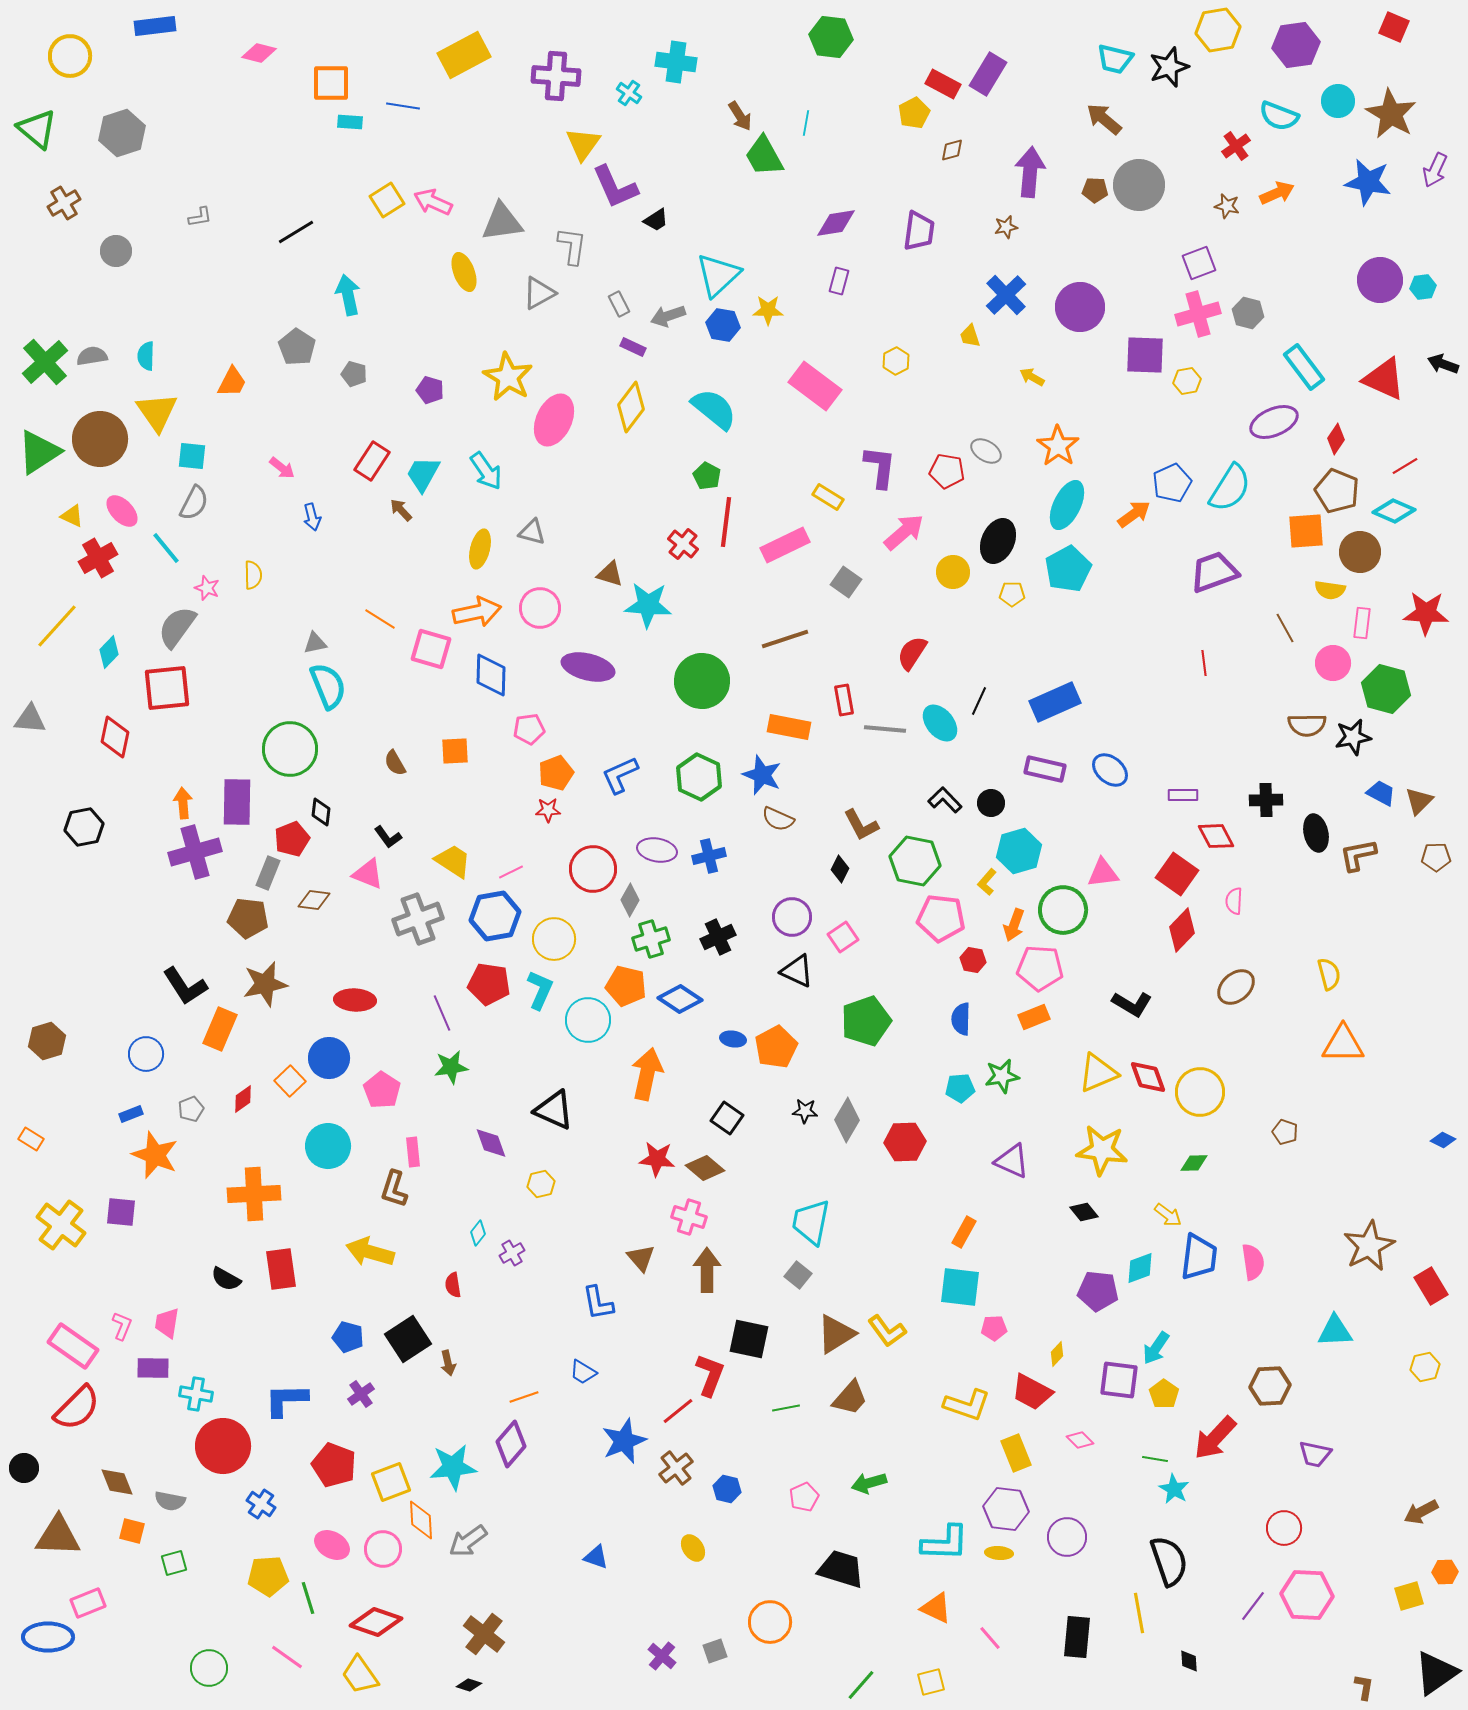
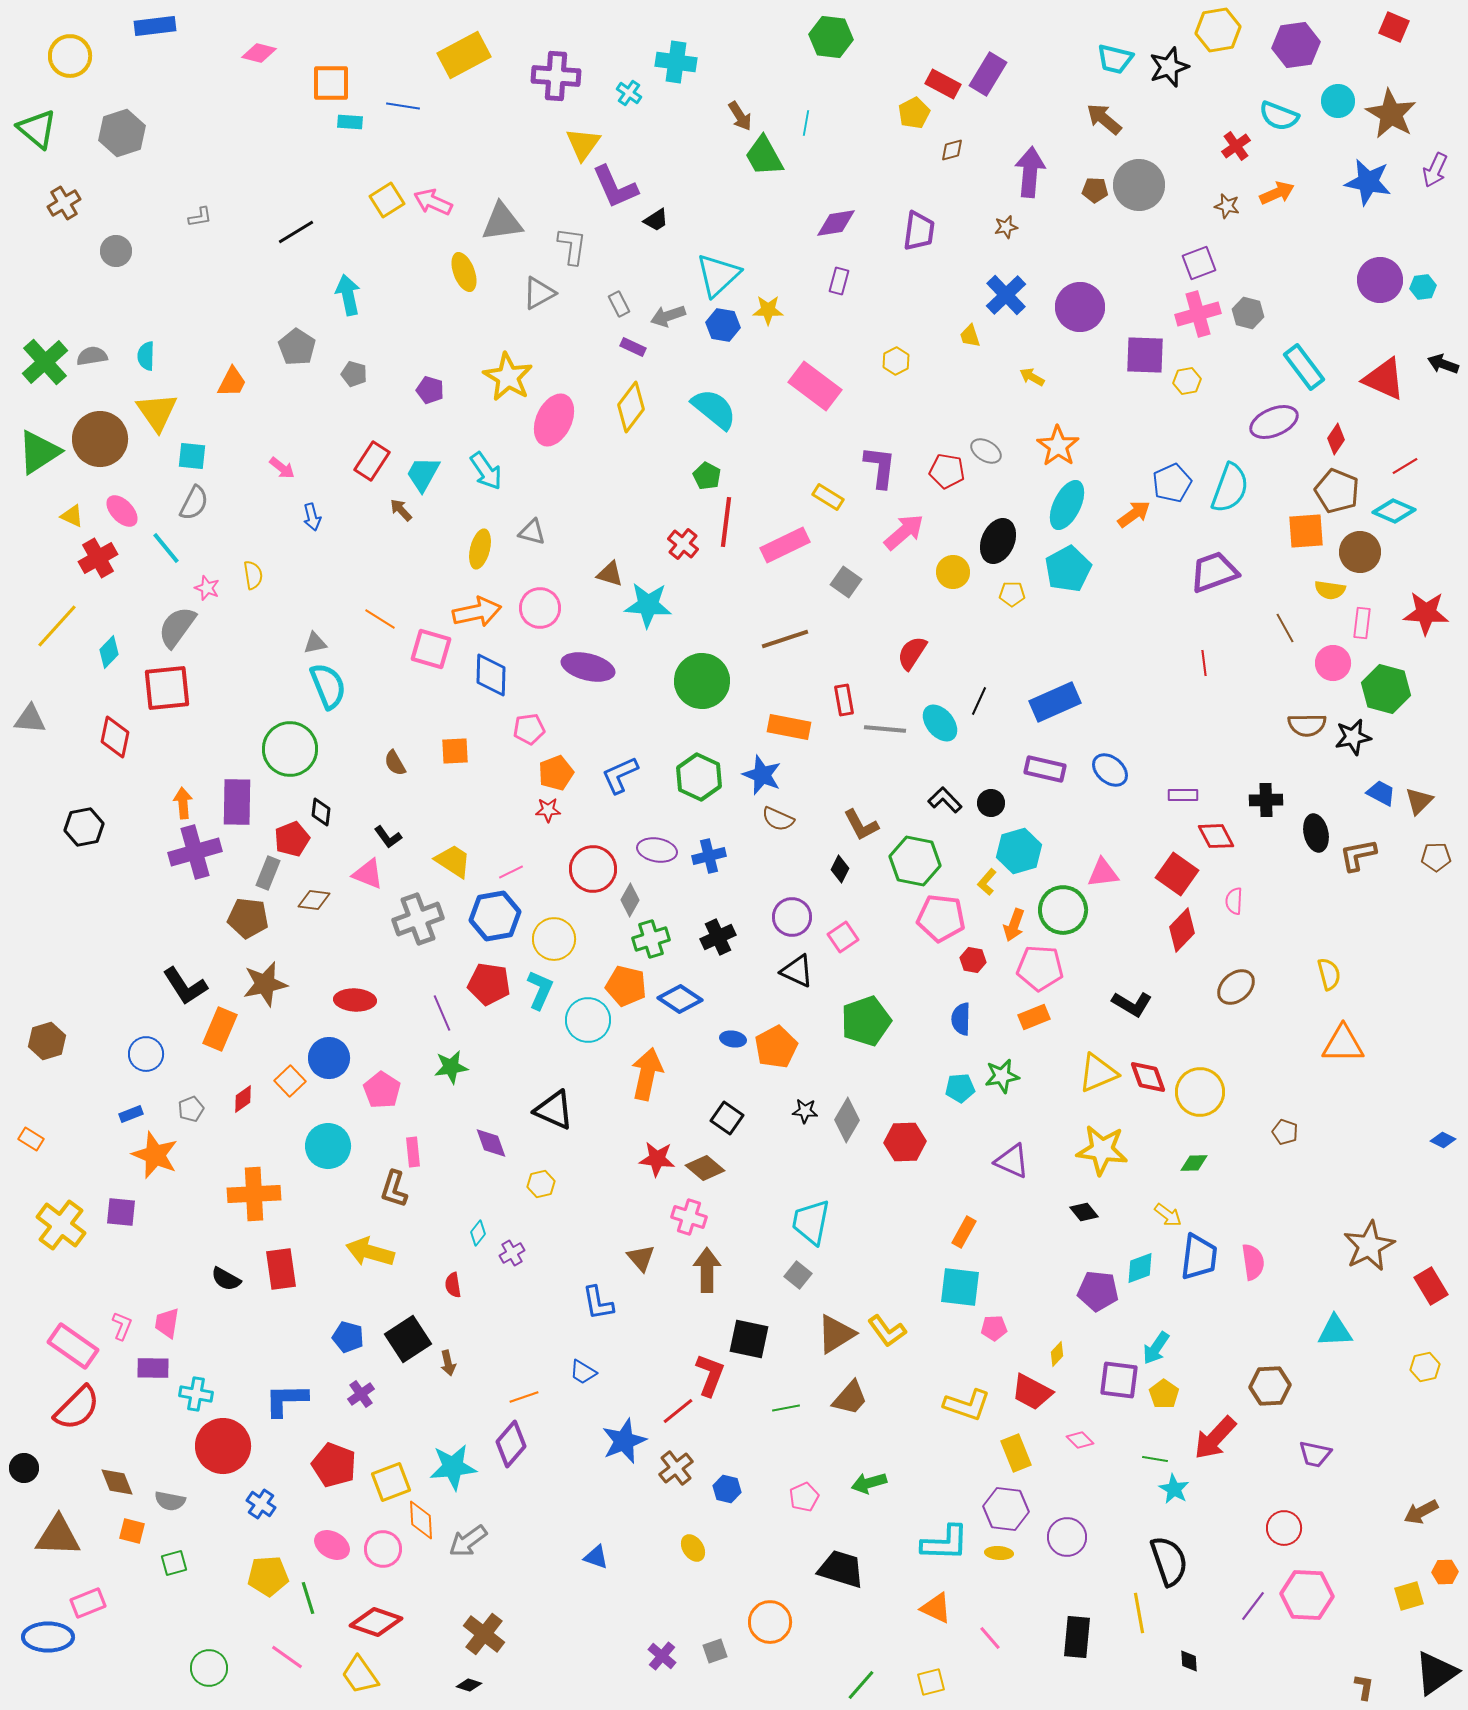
cyan semicircle at (1230, 488): rotated 12 degrees counterclockwise
yellow semicircle at (253, 575): rotated 8 degrees counterclockwise
